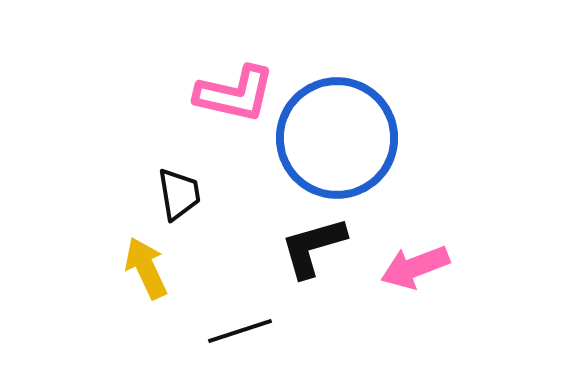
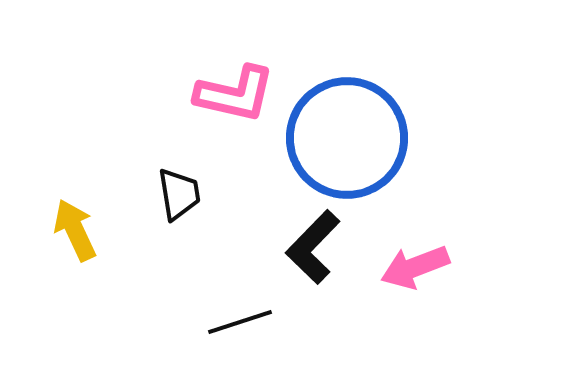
blue circle: moved 10 px right
black L-shape: rotated 30 degrees counterclockwise
yellow arrow: moved 71 px left, 38 px up
black line: moved 9 px up
